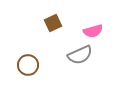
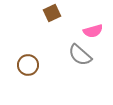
brown square: moved 1 px left, 10 px up
gray semicircle: rotated 65 degrees clockwise
